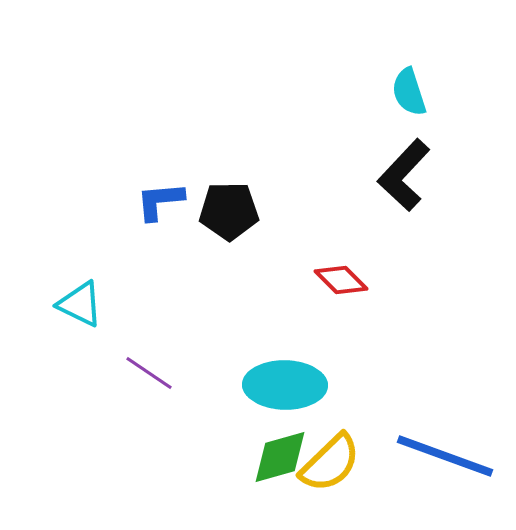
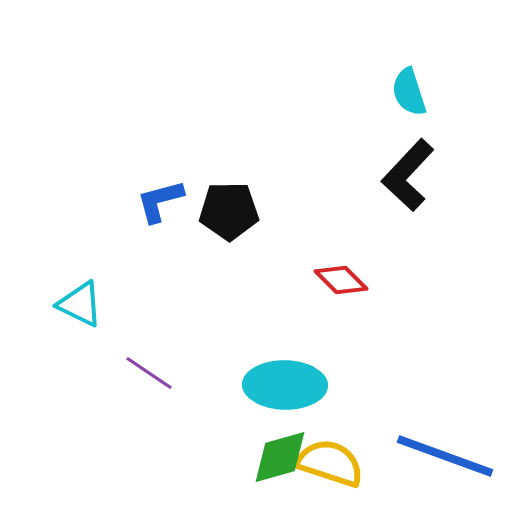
black L-shape: moved 4 px right
blue L-shape: rotated 10 degrees counterclockwise
yellow semicircle: rotated 118 degrees counterclockwise
